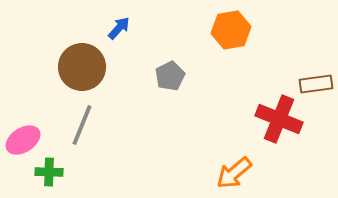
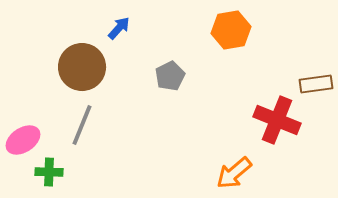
red cross: moved 2 px left, 1 px down
